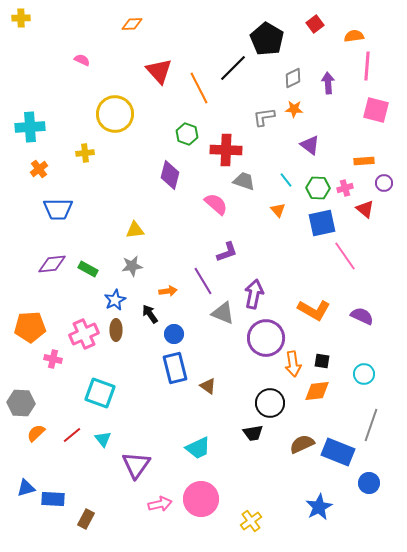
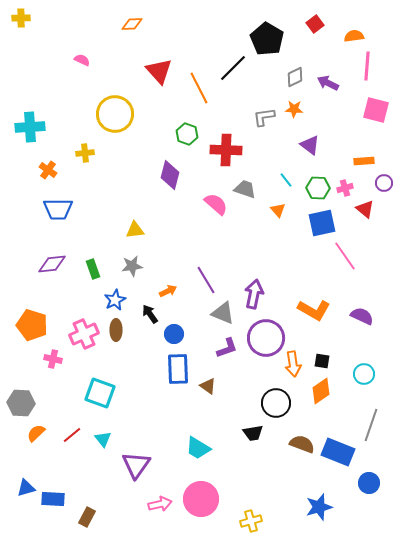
gray diamond at (293, 78): moved 2 px right, 1 px up
purple arrow at (328, 83): rotated 60 degrees counterclockwise
orange cross at (39, 169): moved 9 px right, 1 px down; rotated 18 degrees counterclockwise
gray trapezoid at (244, 181): moved 1 px right, 8 px down
purple L-shape at (227, 252): moved 96 px down
green rectangle at (88, 269): moved 5 px right; rotated 42 degrees clockwise
purple line at (203, 281): moved 3 px right, 1 px up
orange arrow at (168, 291): rotated 18 degrees counterclockwise
orange pentagon at (30, 327): moved 2 px right, 2 px up; rotated 20 degrees clockwise
blue rectangle at (175, 368): moved 3 px right, 1 px down; rotated 12 degrees clockwise
orange diamond at (317, 391): moved 4 px right; rotated 28 degrees counterclockwise
black circle at (270, 403): moved 6 px right
brown semicircle at (302, 444): rotated 45 degrees clockwise
cyan trapezoid at (198, 448): rotated 56 degrees clockwise
blue star at (319, 507): rotated 12 degrees clockwise
brown rectangle at (86, 519): moved 1 px right, 2 px up
yellow cross at (251, 521): rotated 20 degrees clockwise
